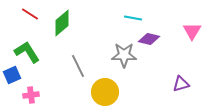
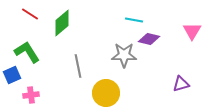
cyan line: moved 1 px right, 2 px down
gray line: rotated 15 degrees clockwise
yellow circle: moved 1 px right, 1 px down
